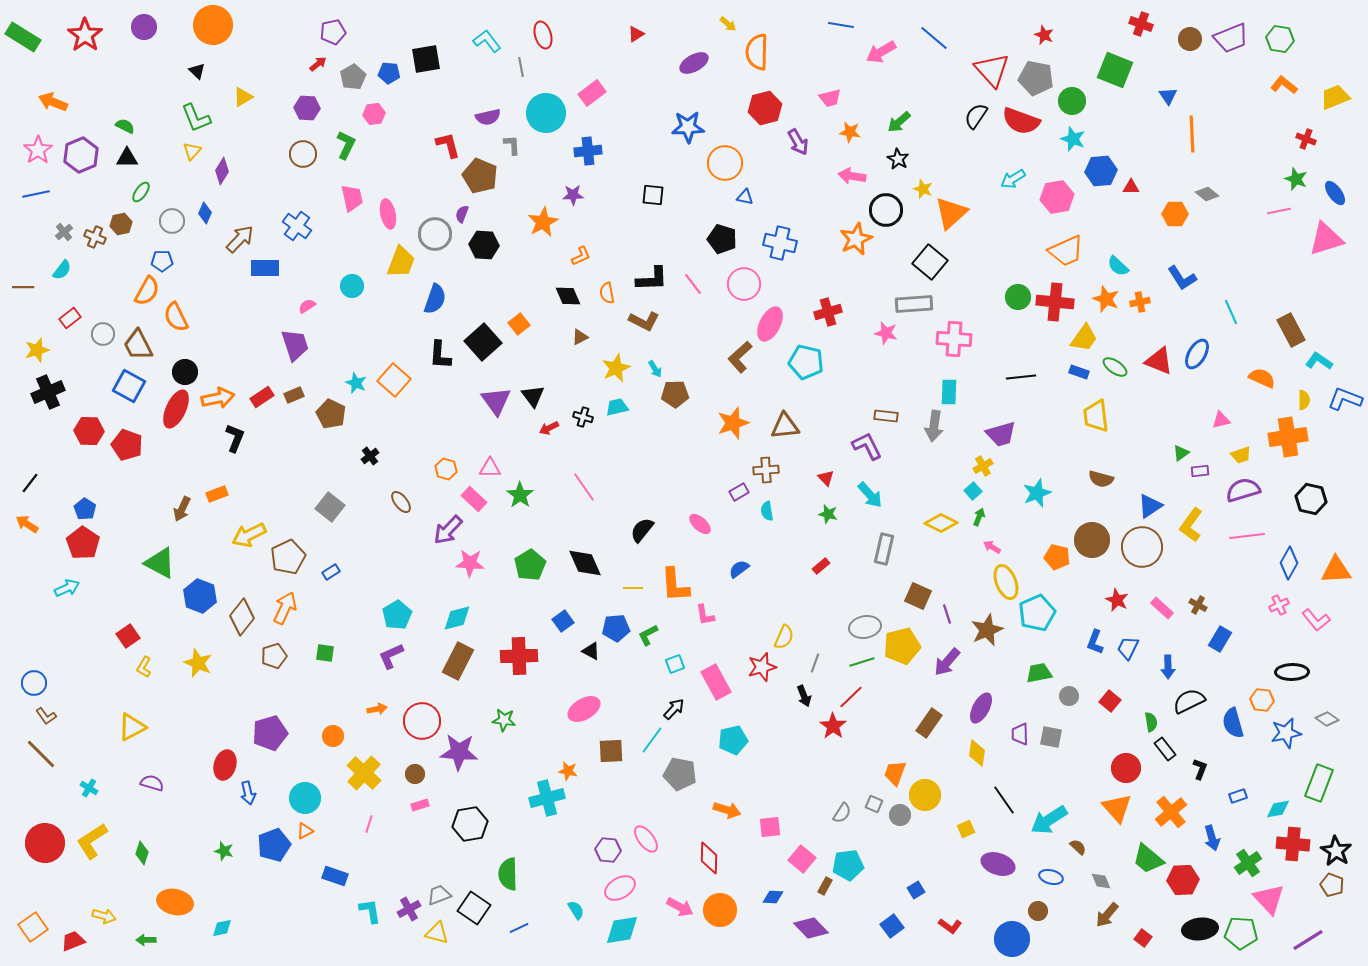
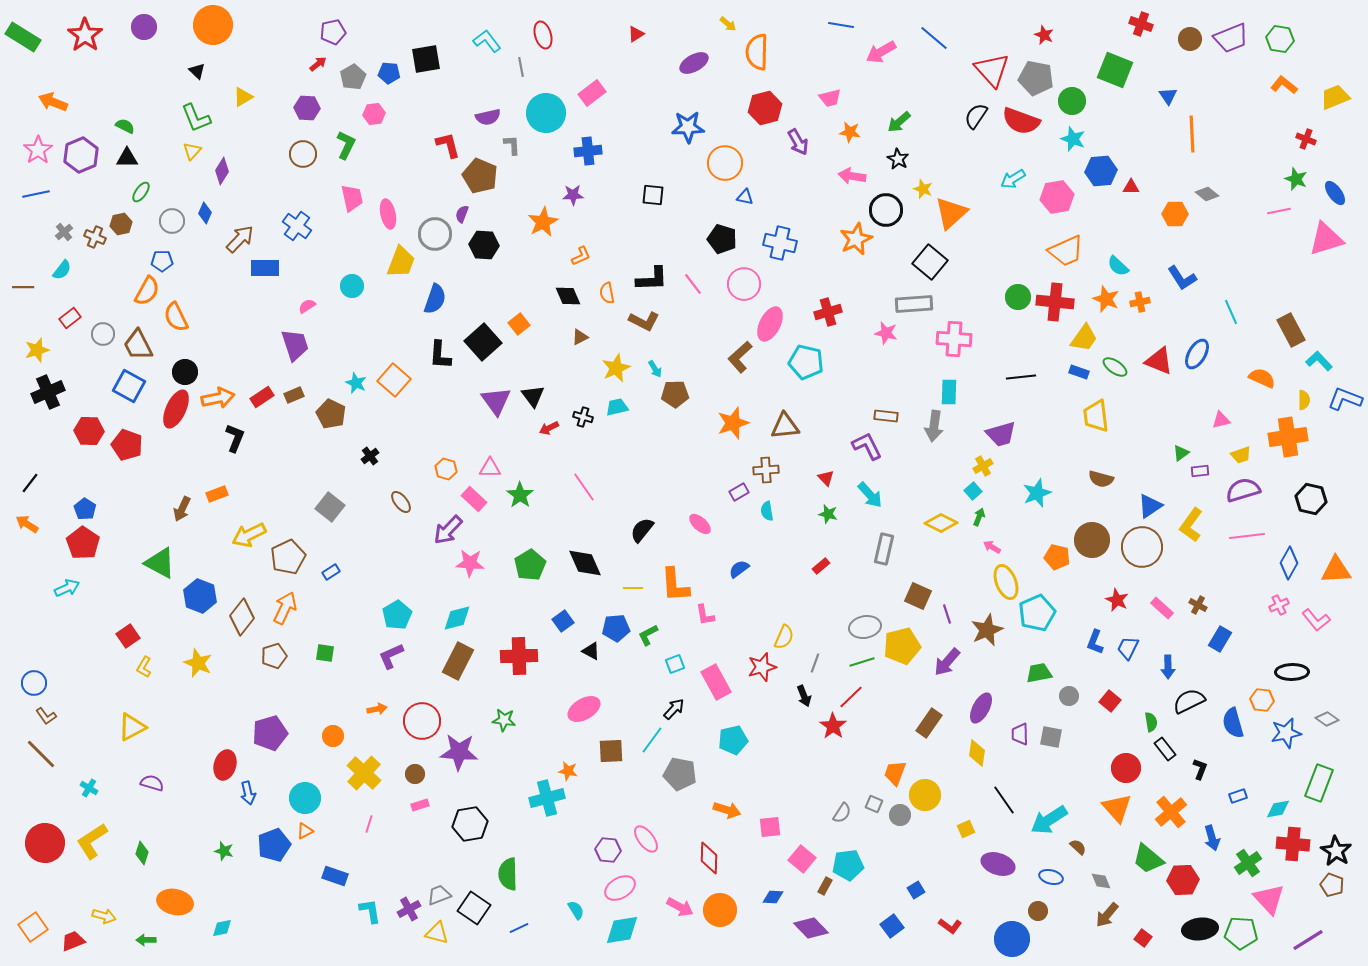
cyan L-shape at (1319, 361): rotated 12 degrees clockwise
